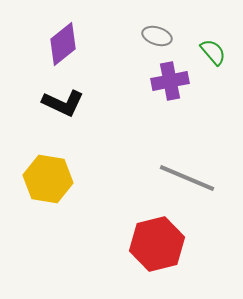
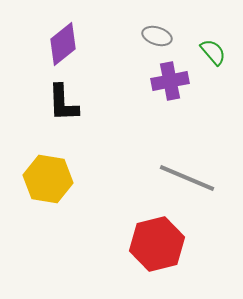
black L-shape: rotated 63 degrees clockwise
